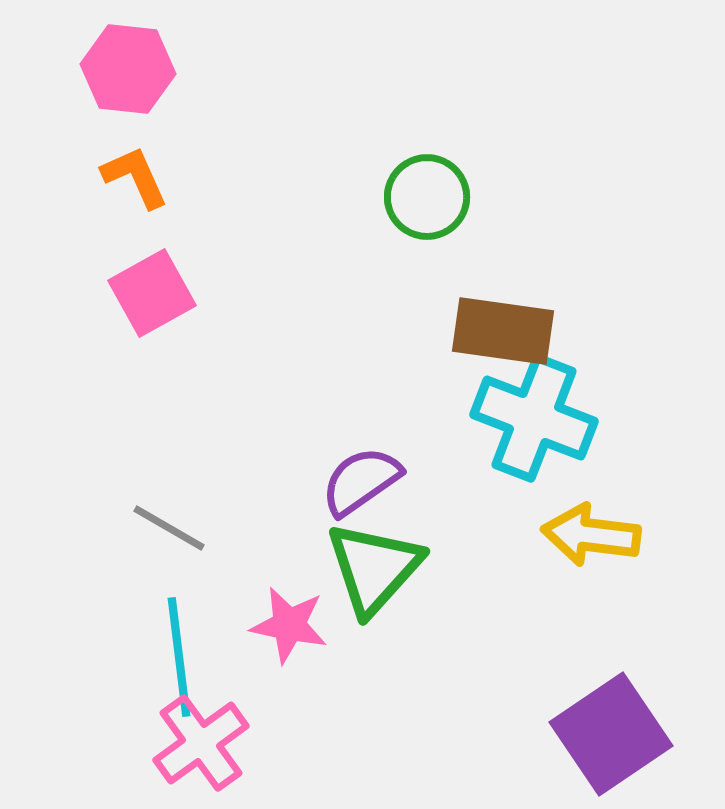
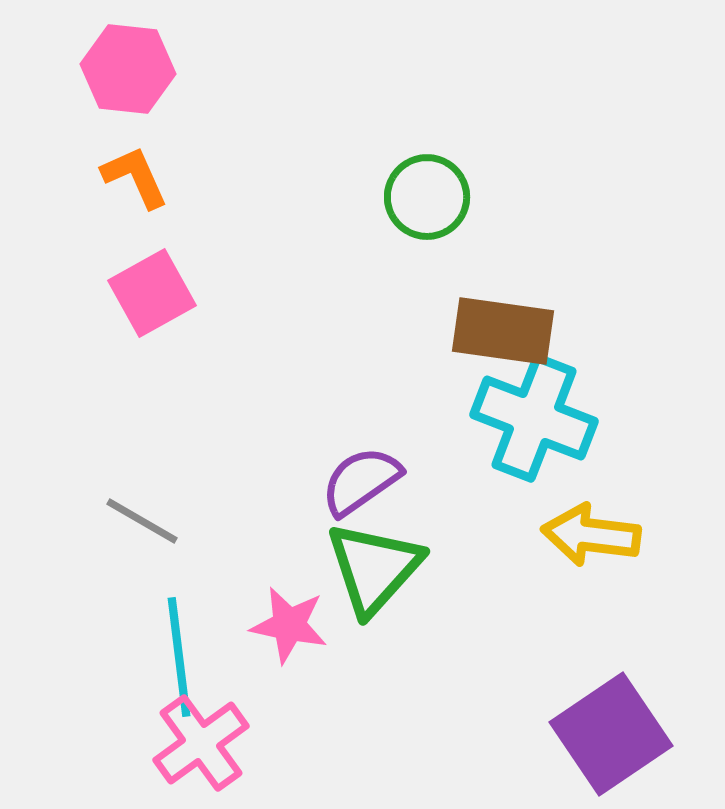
gray line: moved 27 px left, 7 px up
